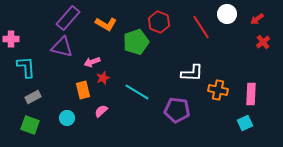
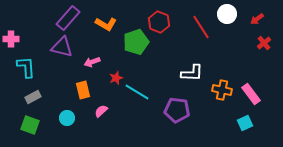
red cross: moved 1 px right, 1 px down
red star: moved 13 px right
orange cross: moved 4 px right
pink rectangle: rotated 40 degrees counterclockwise
